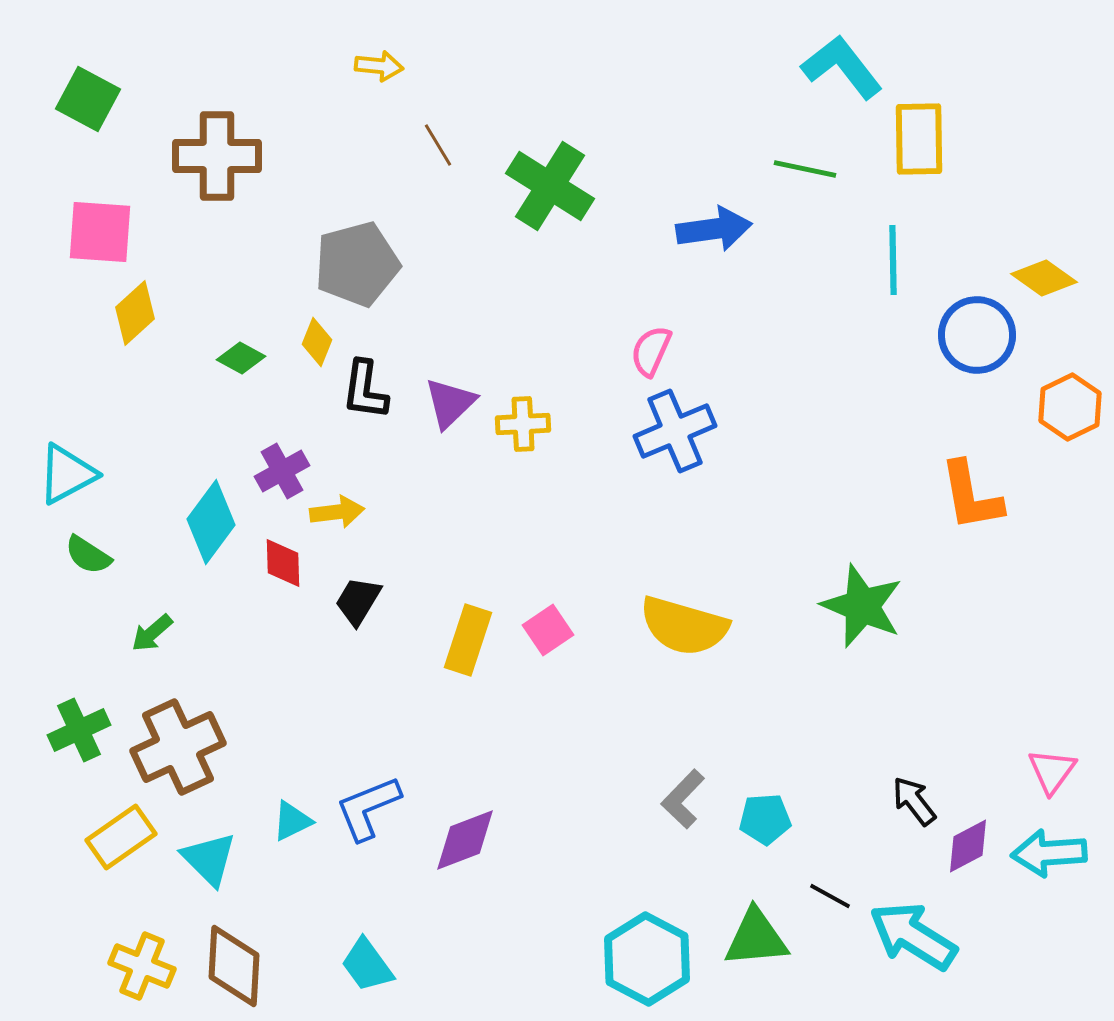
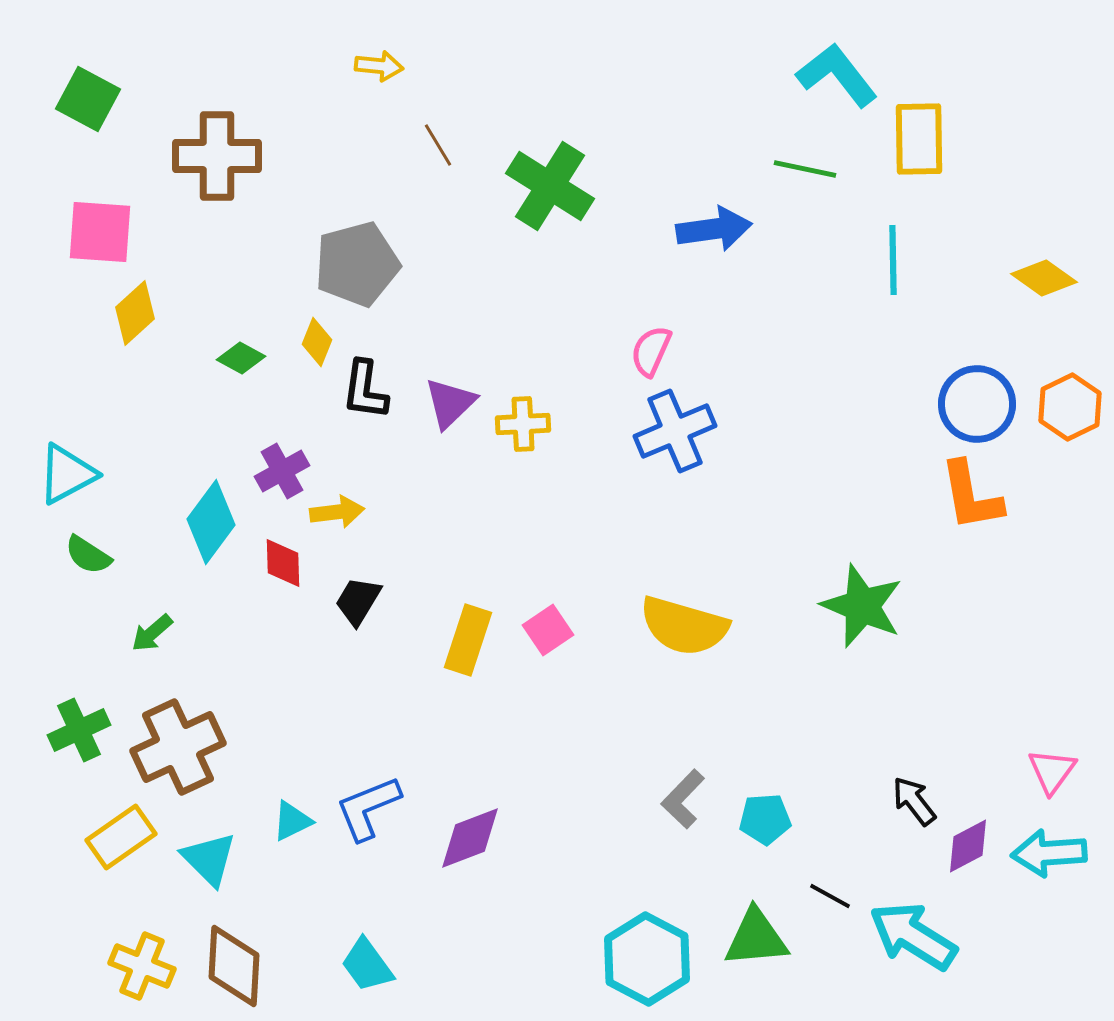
cyan L-shape at (842, 67): moved 5 px left, 8 px down
blue circle at (977, 335): moved 69 px down
purple diamond at (465, 840): moved 5 px right, 2 px up
